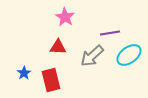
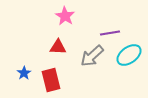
pink star: moved 1 px up
